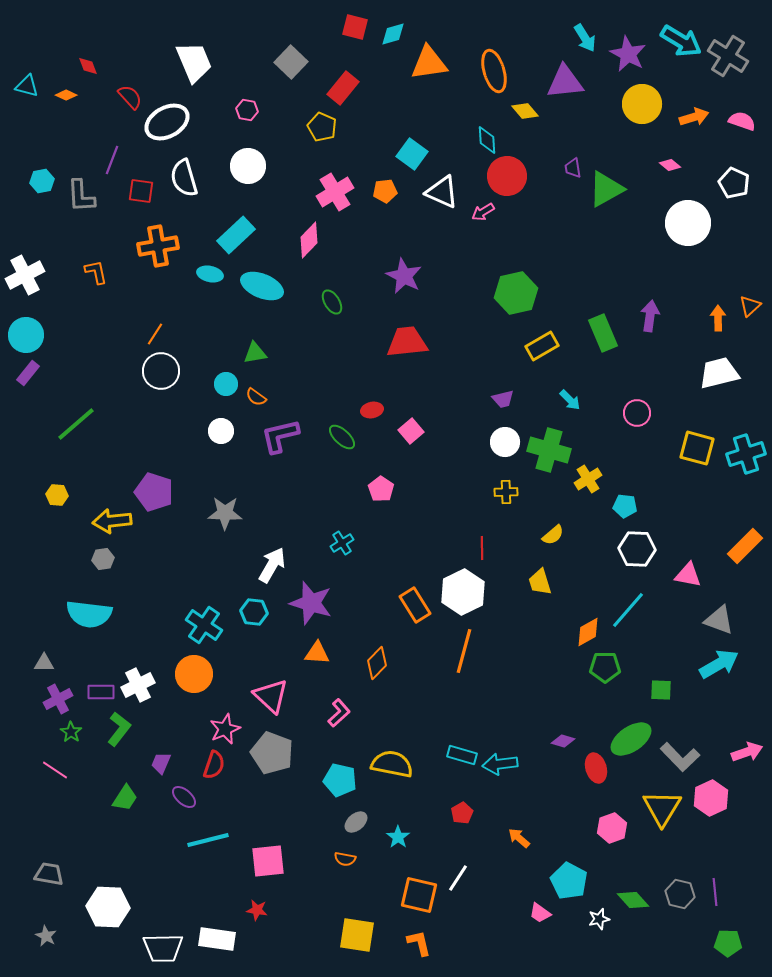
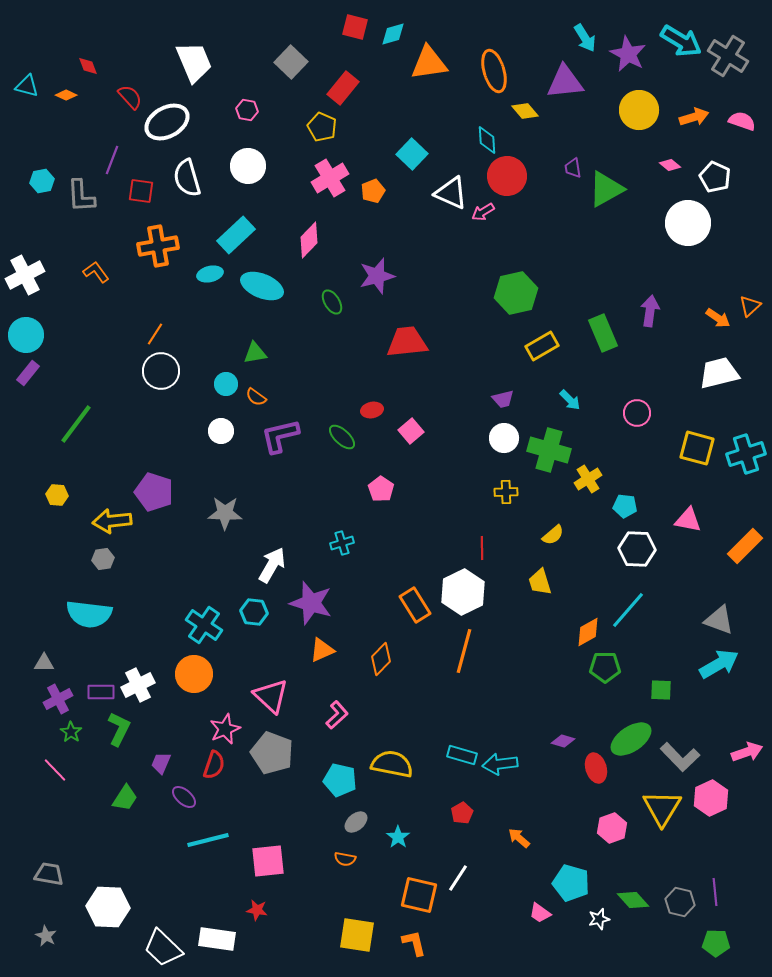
yellow circle at (642, 104): moved 3 px left, 6 px down
cyan square at (412, 154): rotated 8 degrees clockwise
white semicircle at (184, 178): moved 3 px right
white pentagon at (734, 183): moved 19 px left, 6 px up
orange pentagon at (385, 191): moved 12 px left; rotated 15 degrees counterclockwise
pink cross at (335, 192): moved 5 px left, 14 px up
white triangle at (442, 192): moved 9 px right, 1 px down
orange L-shape at (96, 272): rotated 24 degrees counterclockwise
cyan ellipse at (210, 274): rotated 25 degrees counterclockwise
purple star at (404, 276): moved 27 px left; rotated 30 degrees clockwise
purple arrow at (650, 316): moved 5 px up
orange arrow at (718, 318): rotated 125 degrees clockwise
green line at (76, 424): rotated 12 degrees counterclockwise
white circle at (505, 442): moved 1 px left, 4 px up
cyan cross at (342, 543): rotated 15 degrees clockwise
pink triangle at (688, 575): moved 55 px up
orange triangle at (317, 653): moved 5 px right, 3 px up; rotated 28 degrees counterclockwise
orange diamond at (377, 663): moved 4 px right, 4 px up
pink L-shape at (339, 713): moved 2 px left, 2 px down
green L-shape at (119, 729): rotated 12 degrees counterclockwise
pink line at (55, 770): rotated 12 degrees clockwise
cyan pentagon at (569, 881): moved 2 px right, 2 px down; rotated 12 degrees counterclockwise
gray hexagon at (680, 894): moved 8 px down
orange L-shape at (419, 943): moved 5 px left
green pentagon at (728, 943): moved 12 px left
white trapezoid at (163, 948): rotated 45 degrees clockwise
